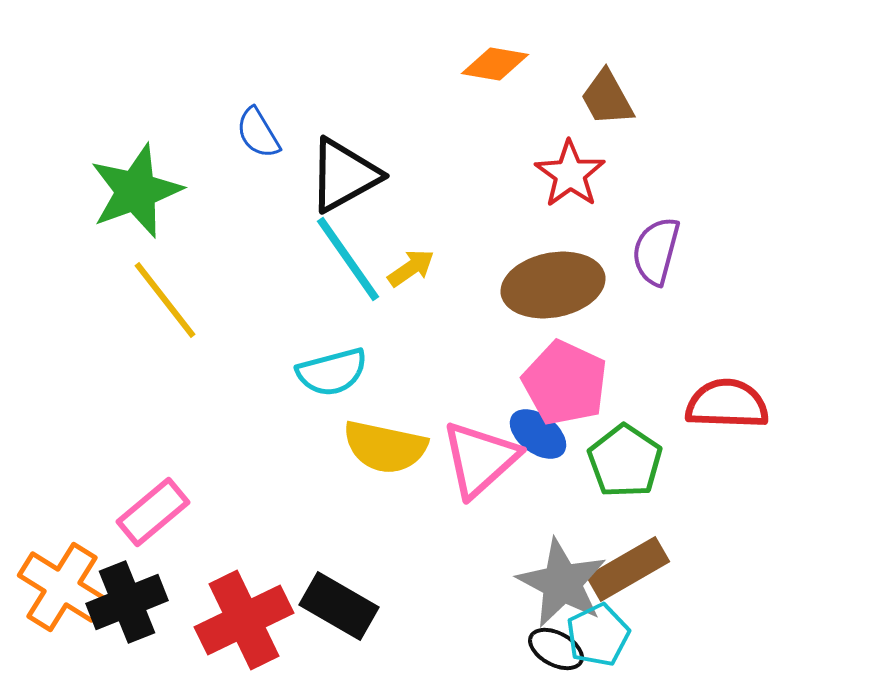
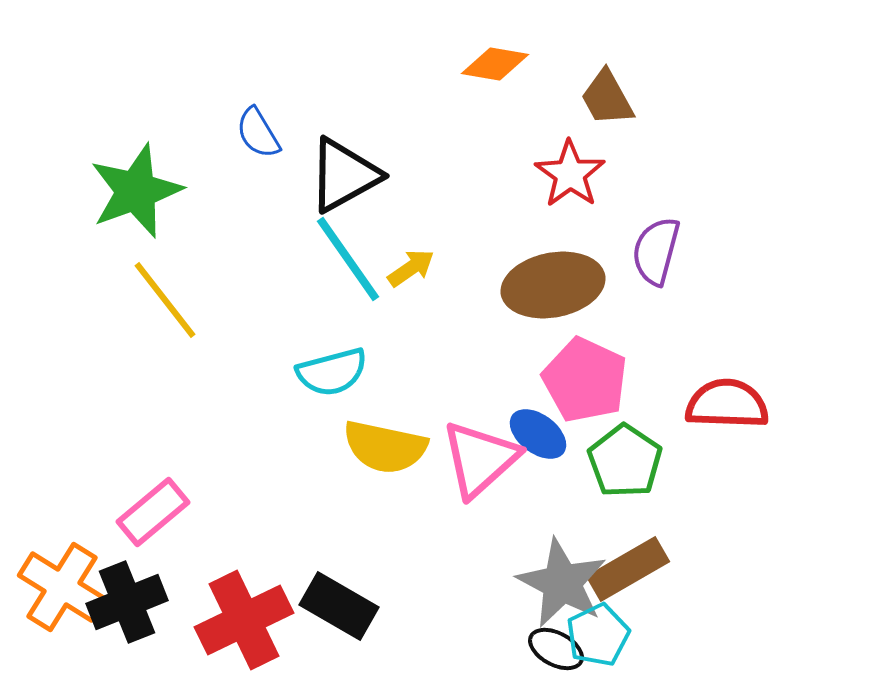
pink pentagon: moved 20 px right, 3 px up
